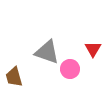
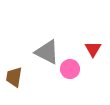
gray triangle: rotated 8 degrees clockwise
brown trapezoid: rotated 25 degrees clockwise
